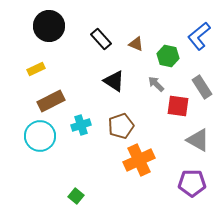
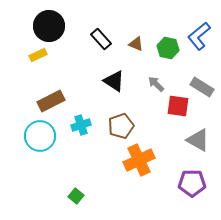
green hexagon: moved 8 px up
yellow rectangle: moved 2 px right, 14 px up
gray rectangle: rotated 25 degrees counterclockwise
